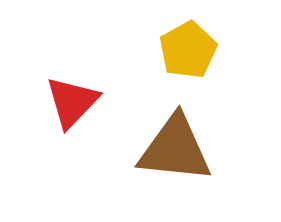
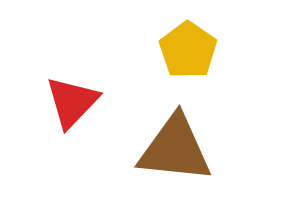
yellow pentagon: rotated 8 degrees counterclockwise
